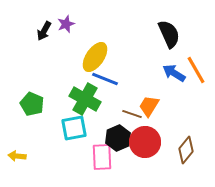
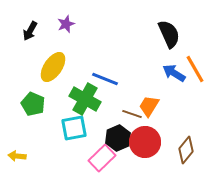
black arrow: moved 14 px left
yellow ellipse: moved 42 px left, 10 px down
orange line: moved 1 px left, 1 px up
green pentagon: moved 1 px right
pink rectangle: moved 1 px down; rotated 48 degrees clockwise
